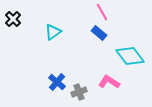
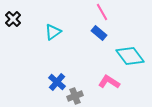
gray cross: moved 4 px left, 4 px down
